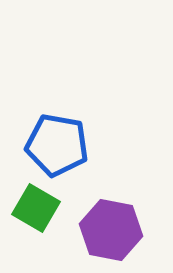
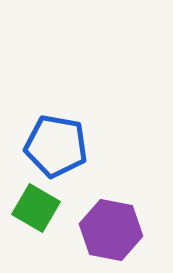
blue pentagon: moved 1 px left, 1 px down
